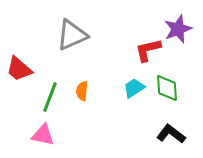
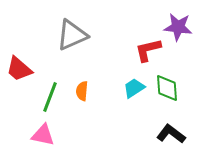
purple star: moved 2 px up; rotated 28 degrees clockwise
